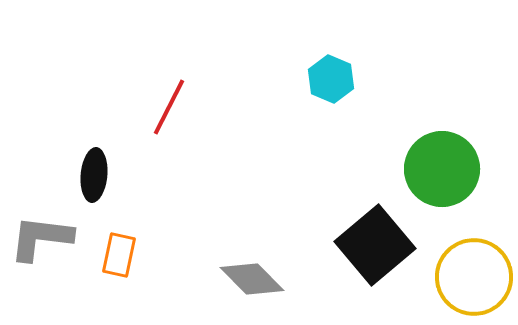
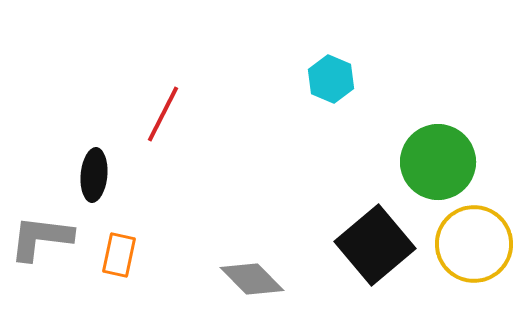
red line: moved 6 px left, 7 px down
green circle: moved 4 px left, 7 px up
yellow circle: moved 33 px up
